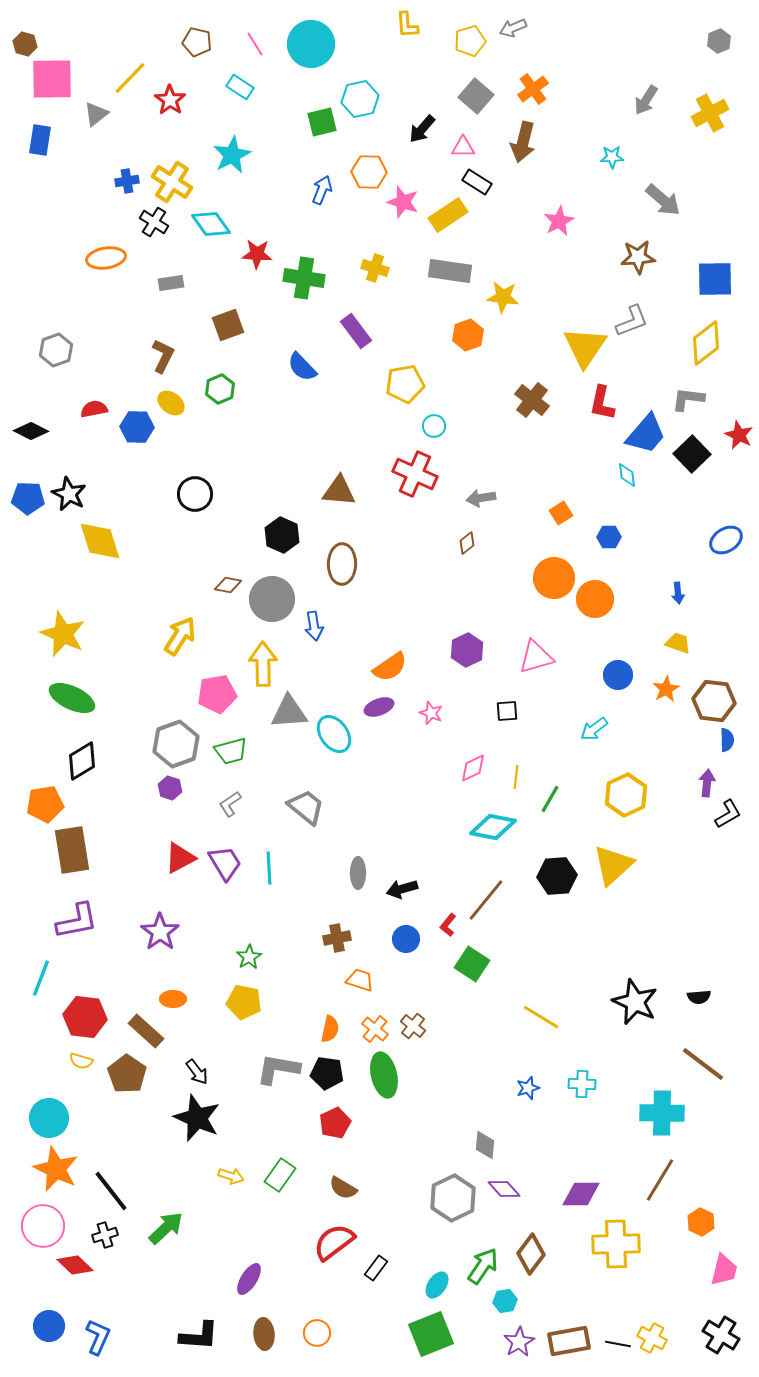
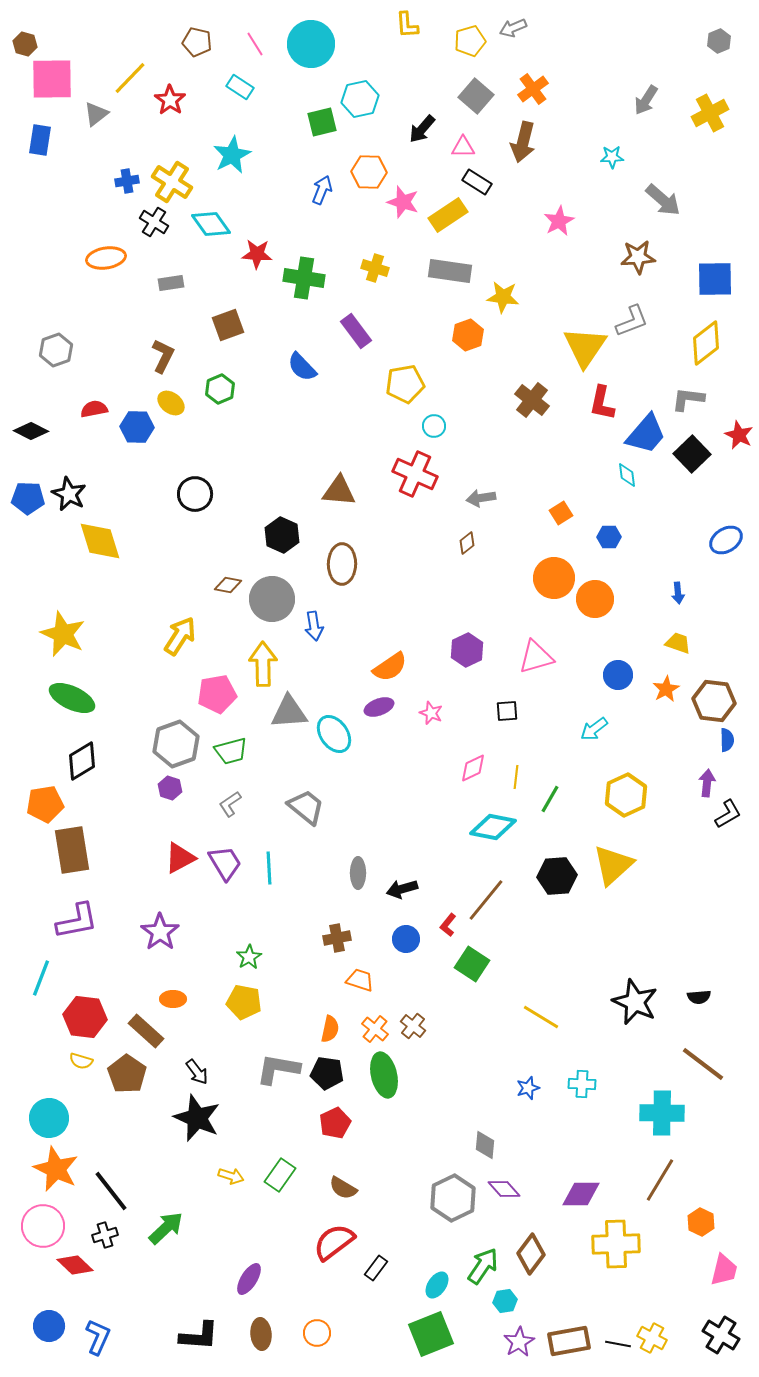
brown ellipse at (264, 1334): moved 3 px left
